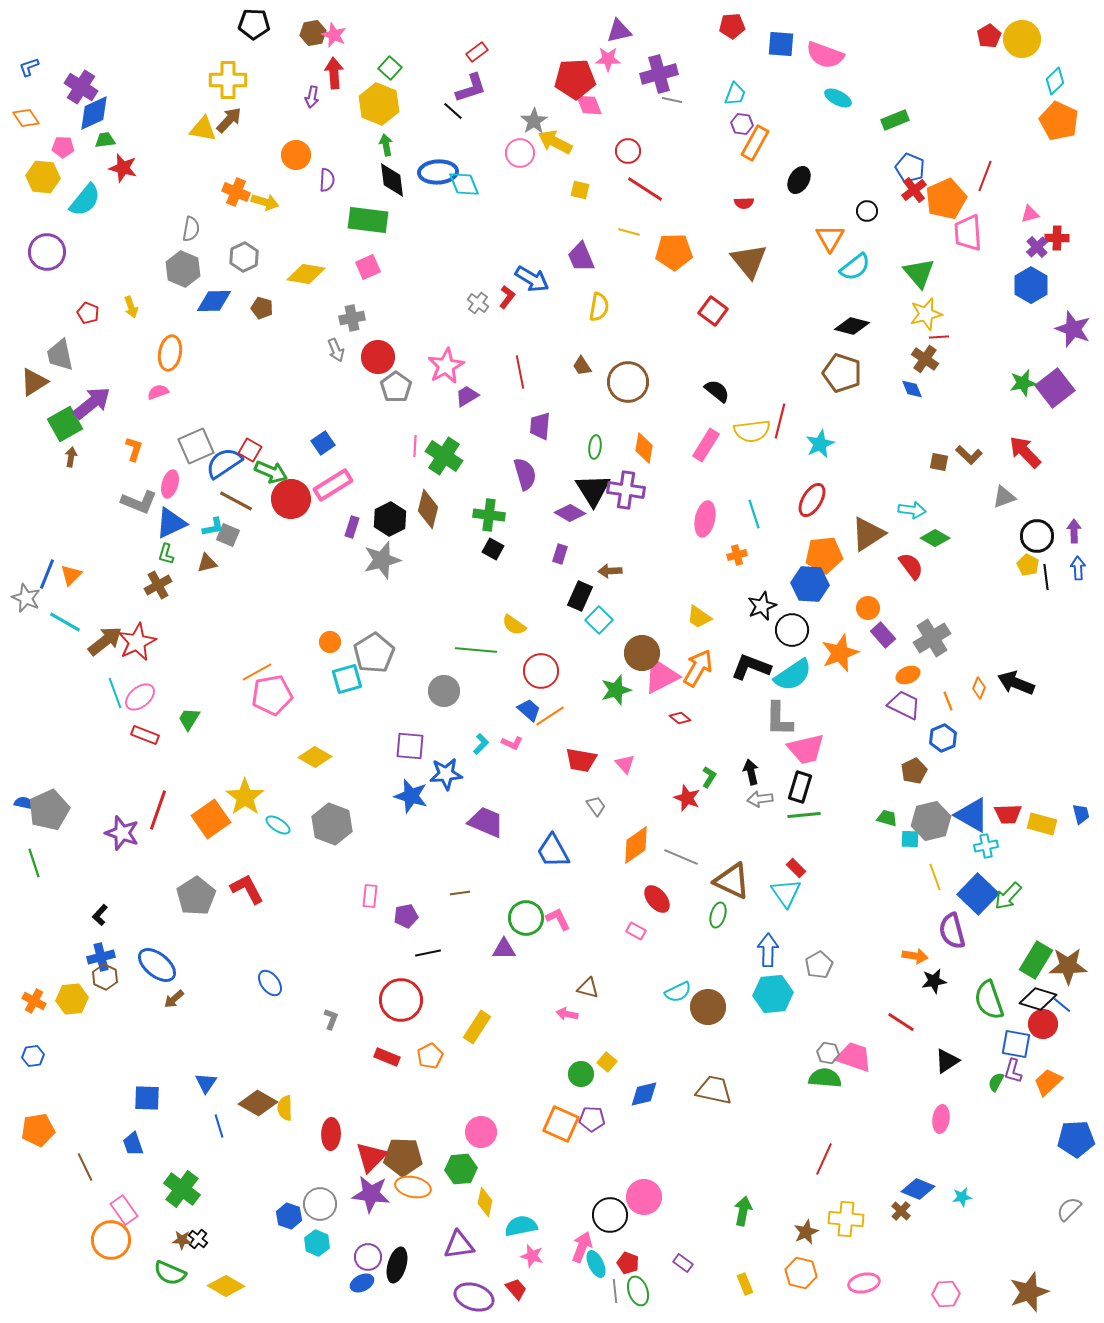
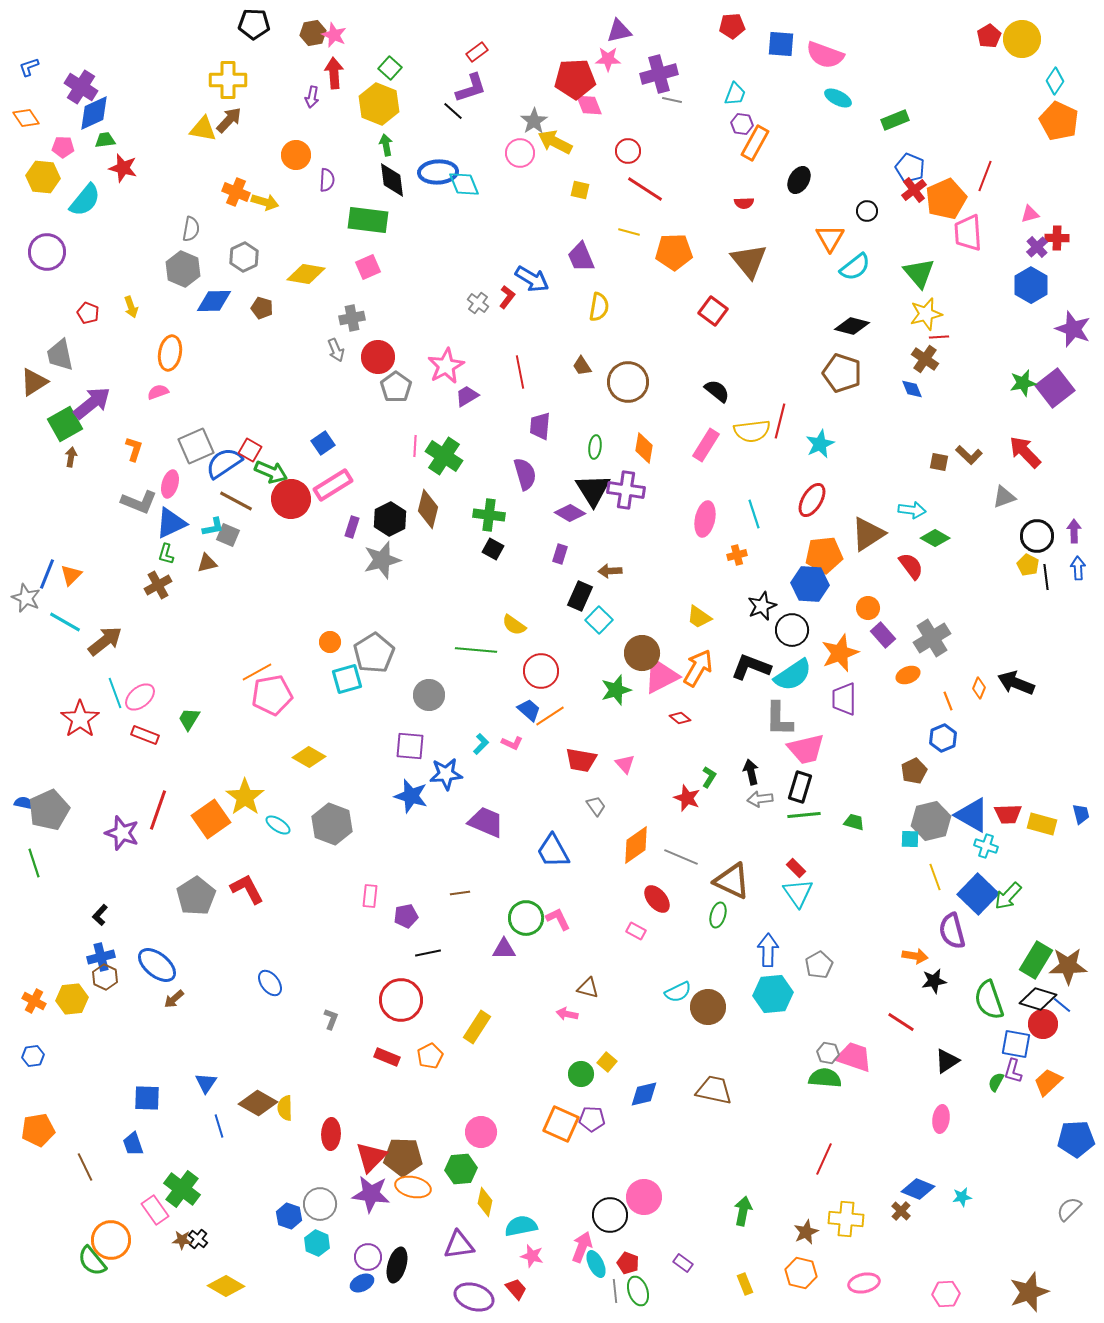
cyan diamond at (1055, 81): rotated 12 degrees counterclockwise
red star at (137, 642): moved 57 px left, 77 px down; rotated 9 degrees counterclockwise
gray circle at (444, 691): moved 15 px left, 4 px down
purple trapezoid at (904, 705): moved 60 px left, 6 px up; rotated 116 degrees counterclockwise
yellow diamond at (315, 757): moved 6 px left
green trapezoid at (887, 818): moved 33 px left, 4 px down
cyan cross at (986, 846): rotated 30 degrees clockwise
cyan triangle at (786, 893): moved 12 px right
pink rectangle at (124, 1210): moved 31 px right
green semicircle at (170, 1273): moved 78 px left, 12 px up; rotated 28 degrees clockwise
